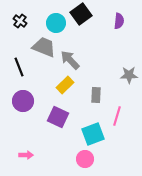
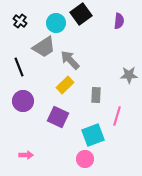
gray trapezoid: rotated 125 degrees clockwise
cyan square: moved 1 px down
